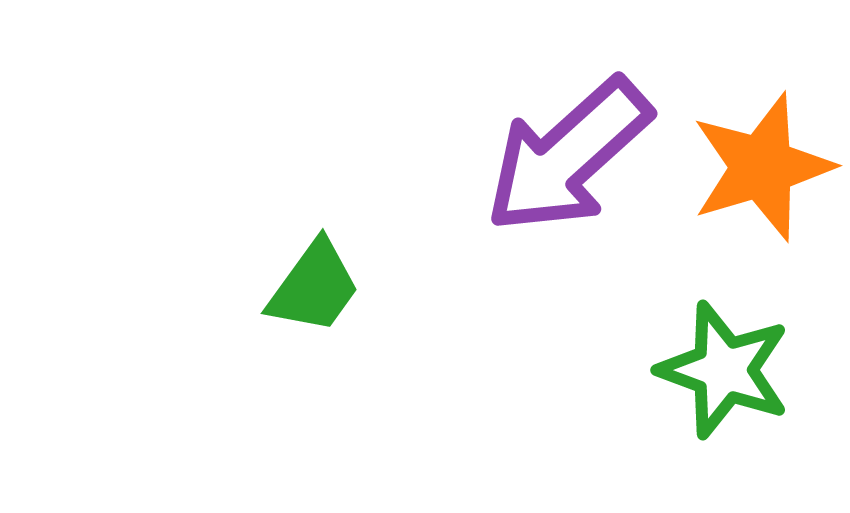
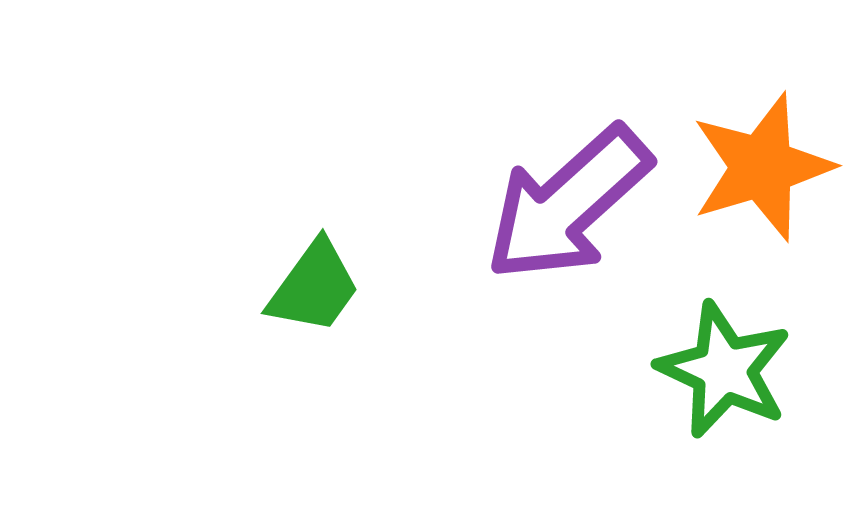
purple arrow: moved 48 px down
green star: rotated 5 degrees clockwise
